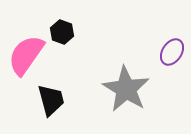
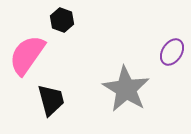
black hexagon: moved 12 px up
pink semicircle: moved 1 px right
